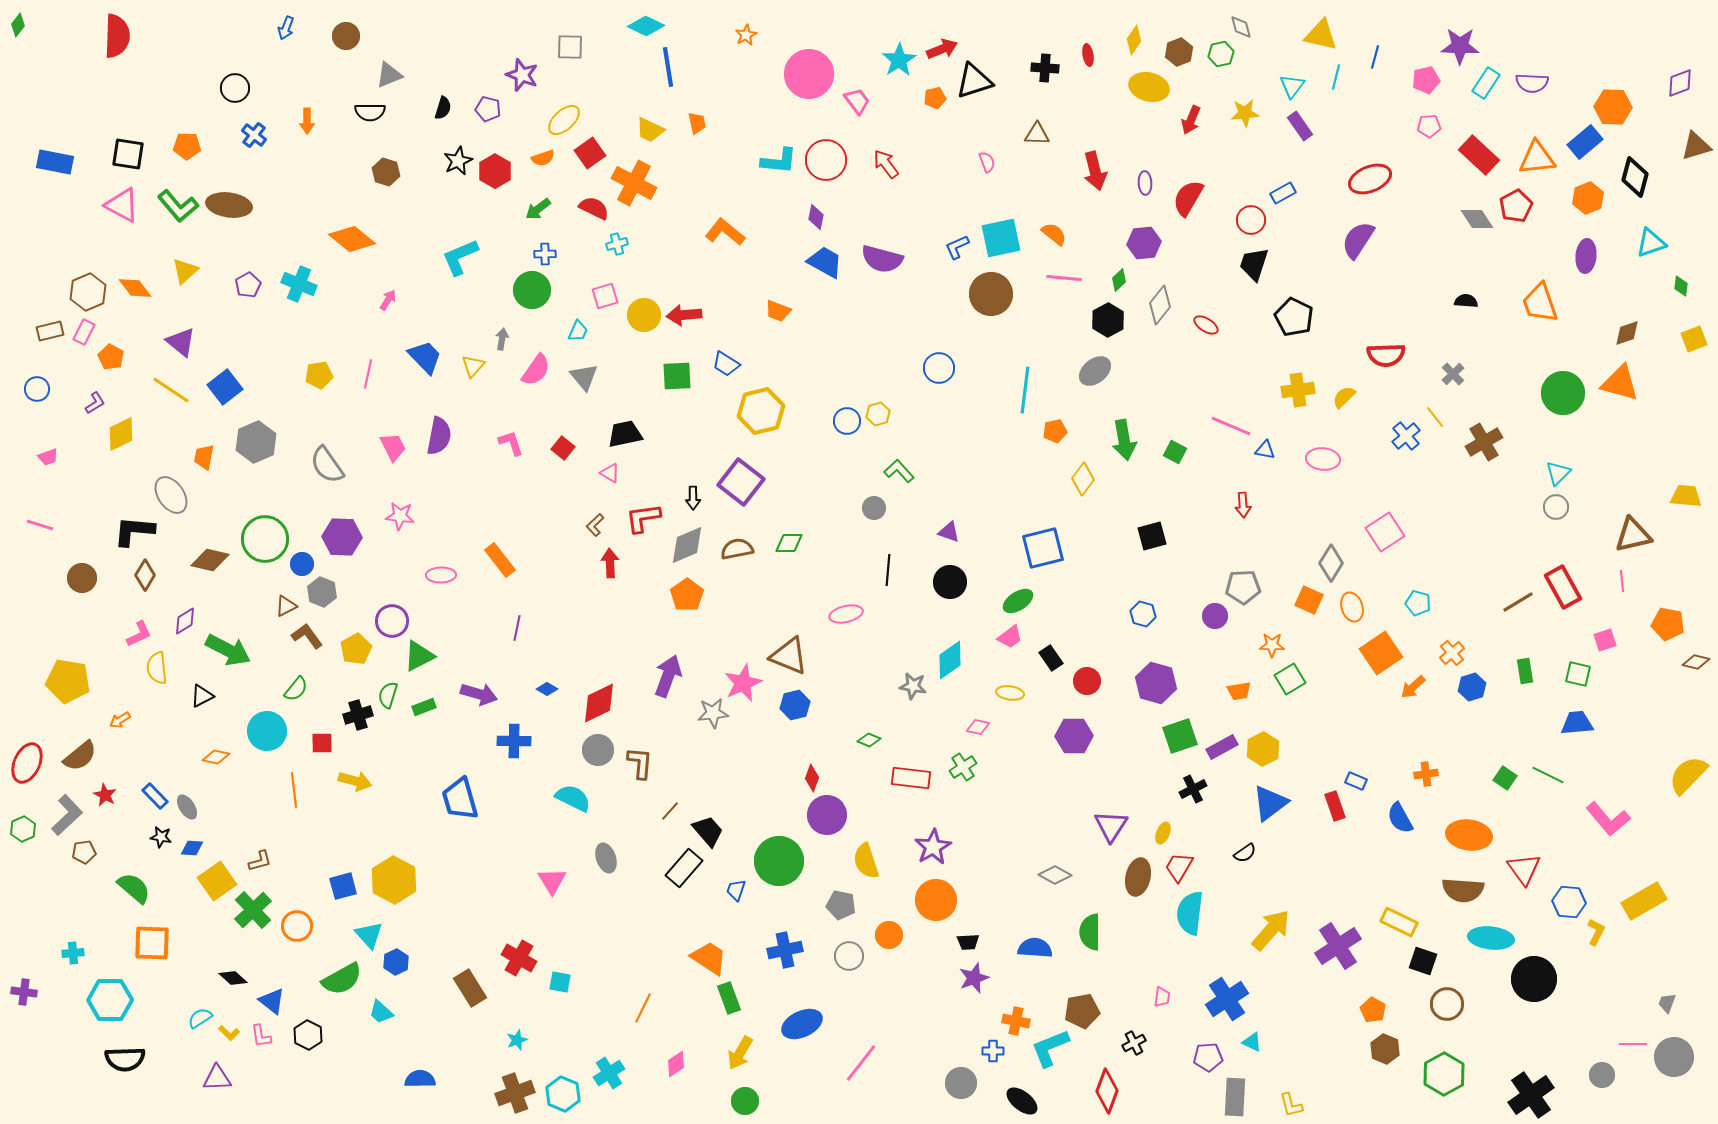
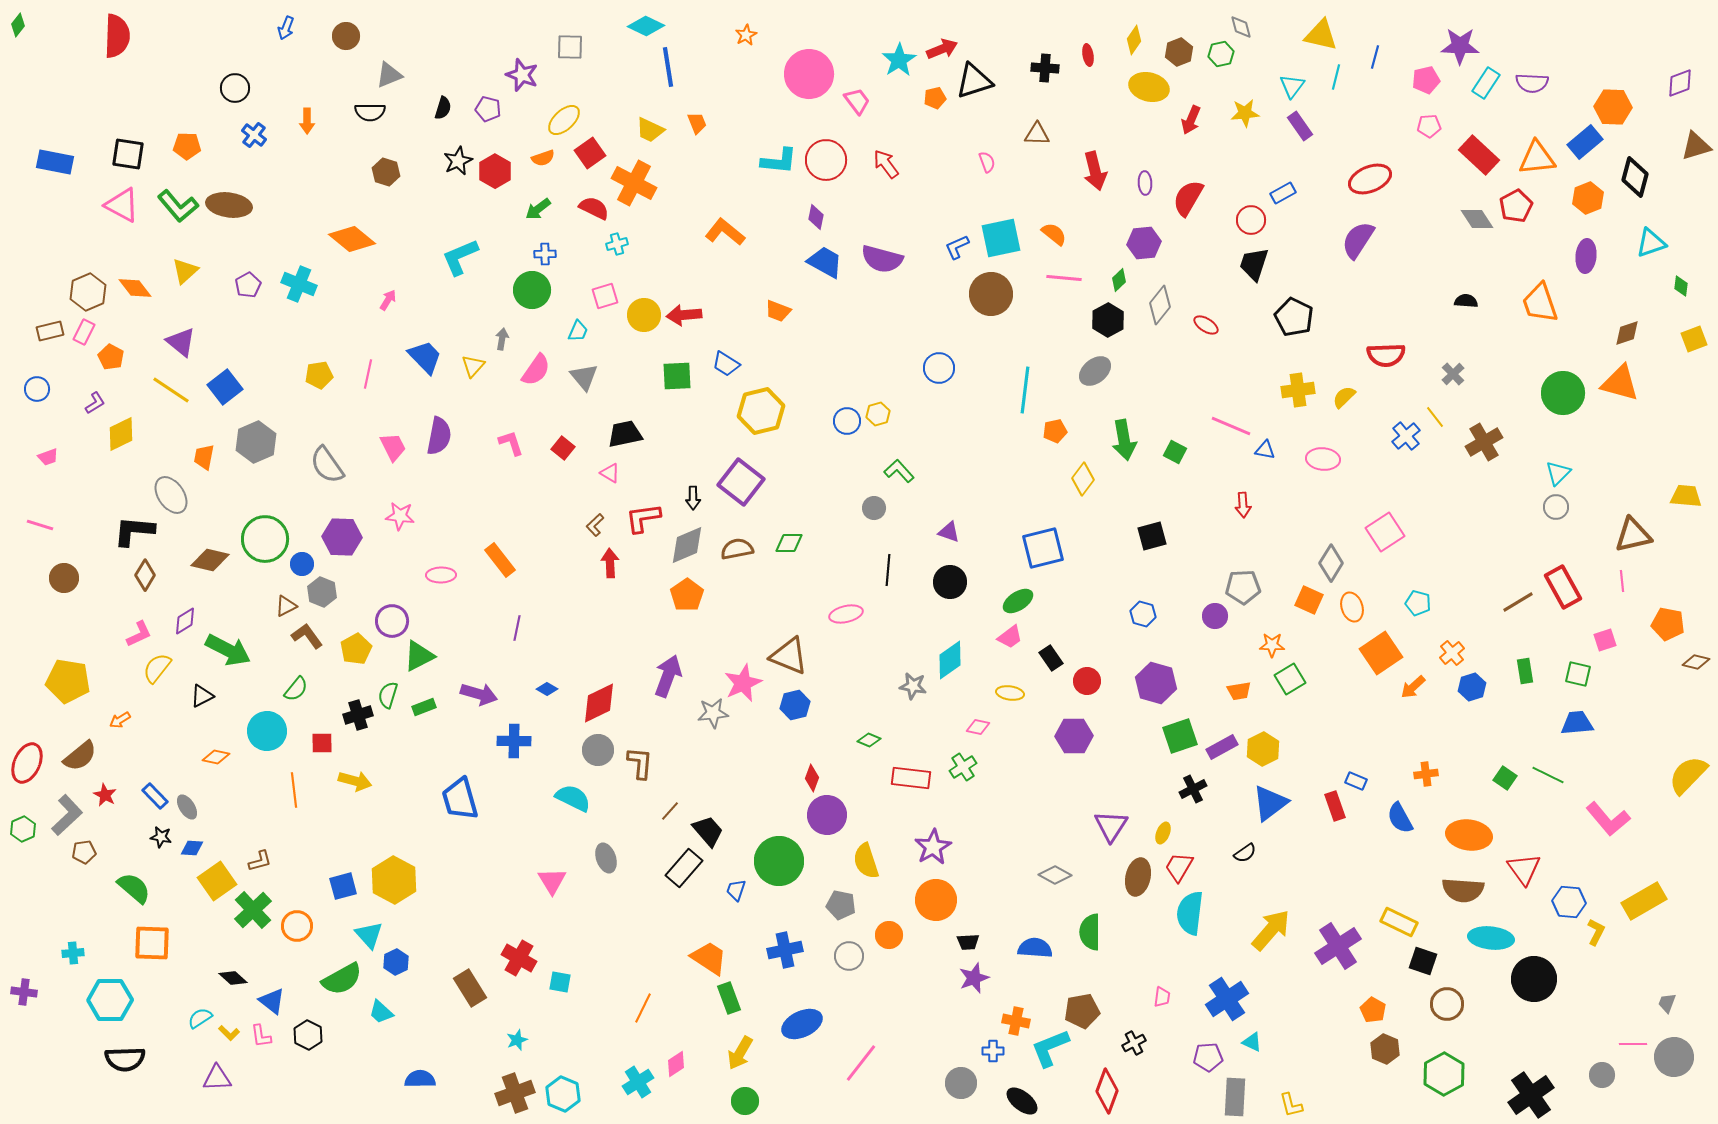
orange trapezoid at (697, 123): rotated 10 degrees counterclockwise
brown circle at (82, 578): moved 18 px left
yellow semicircle at (157, 668): rotated 44 degrees clockwise
cyan cross at (609, 1073): moved 29 px right, 9 px down
